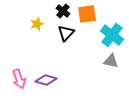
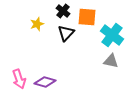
orange square: moved 3 px down; rotated 12 degrees clockwise
purple diamond: moved 1 px left, 2 px down
